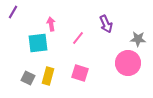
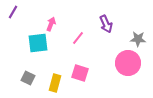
pink arrow: rotated 32 degrees clockwise
yellow rectangle: moved 7 px right, 7 px down
